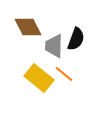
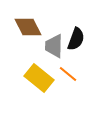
orange line: moved 4 px right
